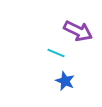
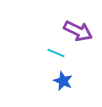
blue star: moved 2 px left
